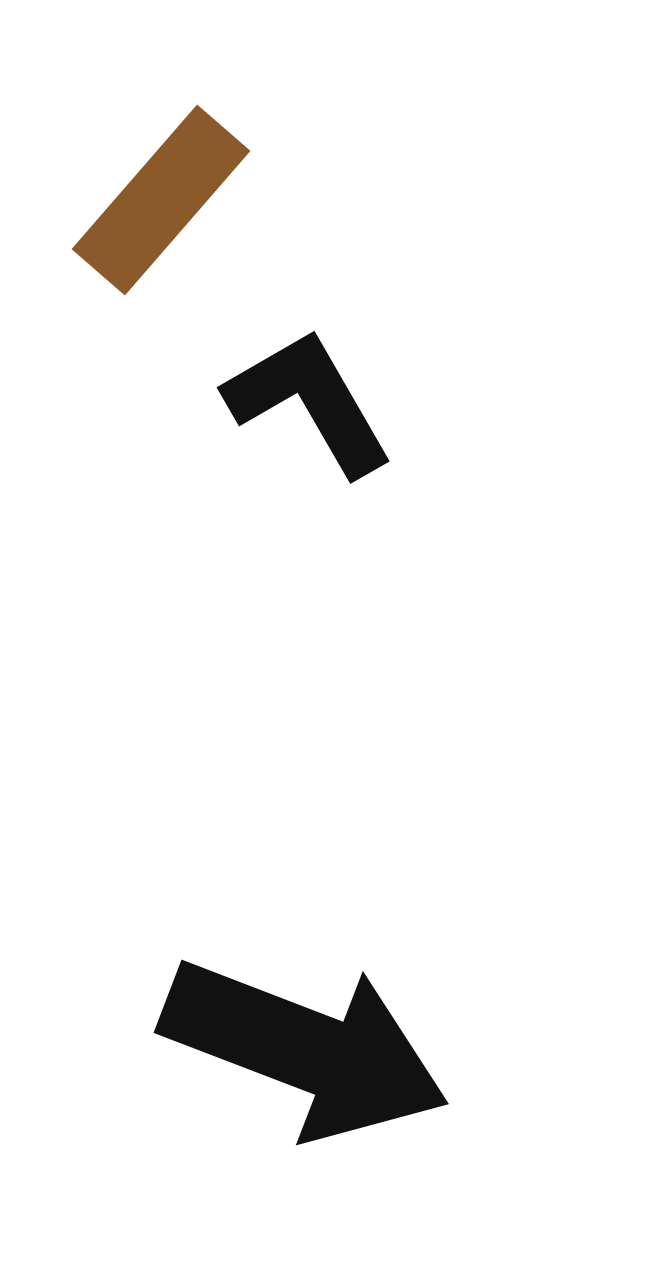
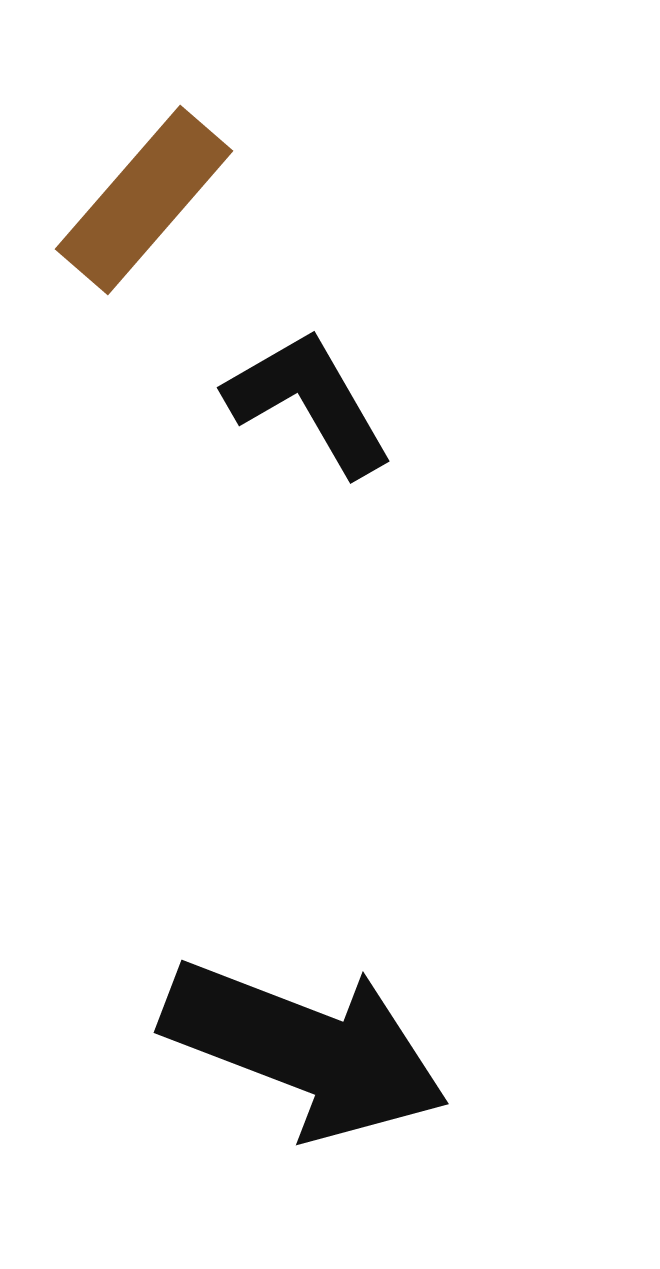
brown rectangle: moved 17 px left
